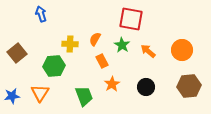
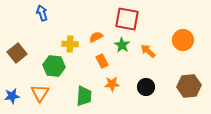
blue arrow: moved 1 px right, 1 px up
red square: moved 4 px left
orange semicircle: moved 1 px right, 2 px up; rotated 32 degrees clockwise
orange circle: moved 1 px right, 10 px up
green hexagon: rotated 10 degrees clockwise
orange star: rotated 28 degrees clockwise
green trapezoid: rotated 25 degrees clockwise
